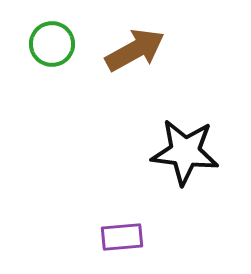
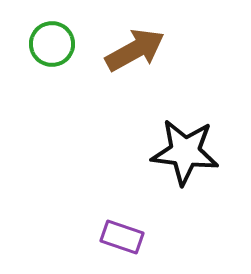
purple rectangle: rotated 24 degrees clockwise
